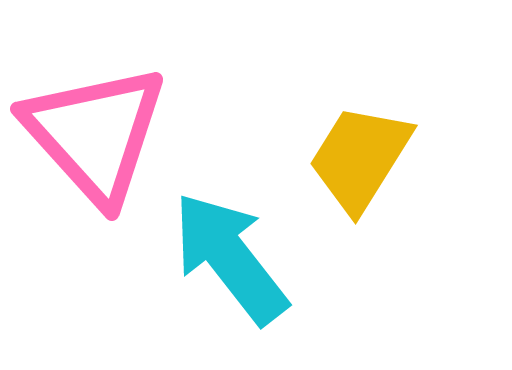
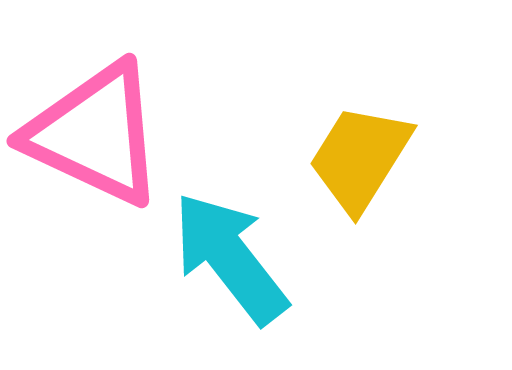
pink triangle: rotated 23 degrees counterclockwise
